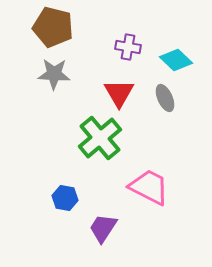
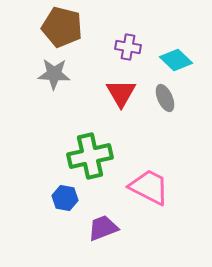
brown pentagon: moved 9 px right
red triangle: moved 2 px right
green cross: moved 10 px left, 18 px down; rotated 27 degrees clockwise
purple trapezoid: rotated 36 degrees clockwise
